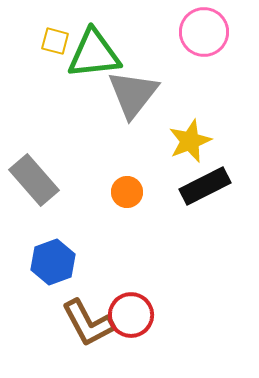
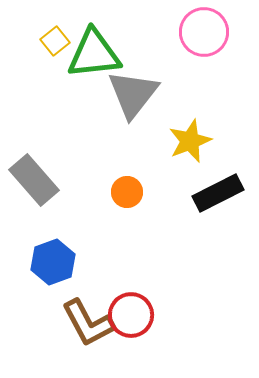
yellow square: rotated 36 degrees clockwise
black rectangle: moved 13 px right, 7 px down
